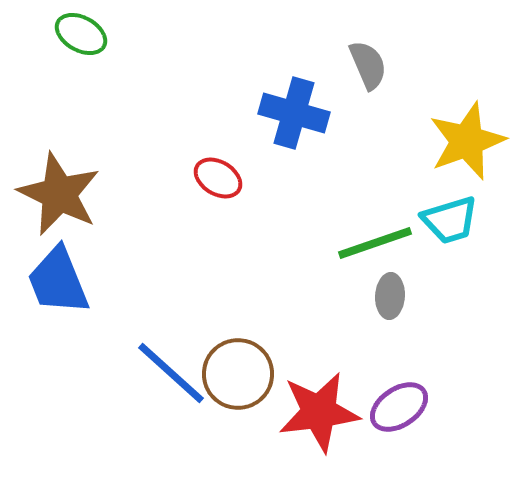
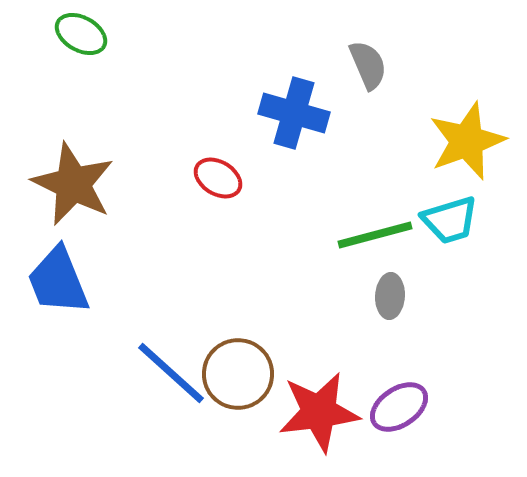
brown star: moved 14 px right, 10 px up
green line: moved 8 px up; rotated 4 degrees clockwise
